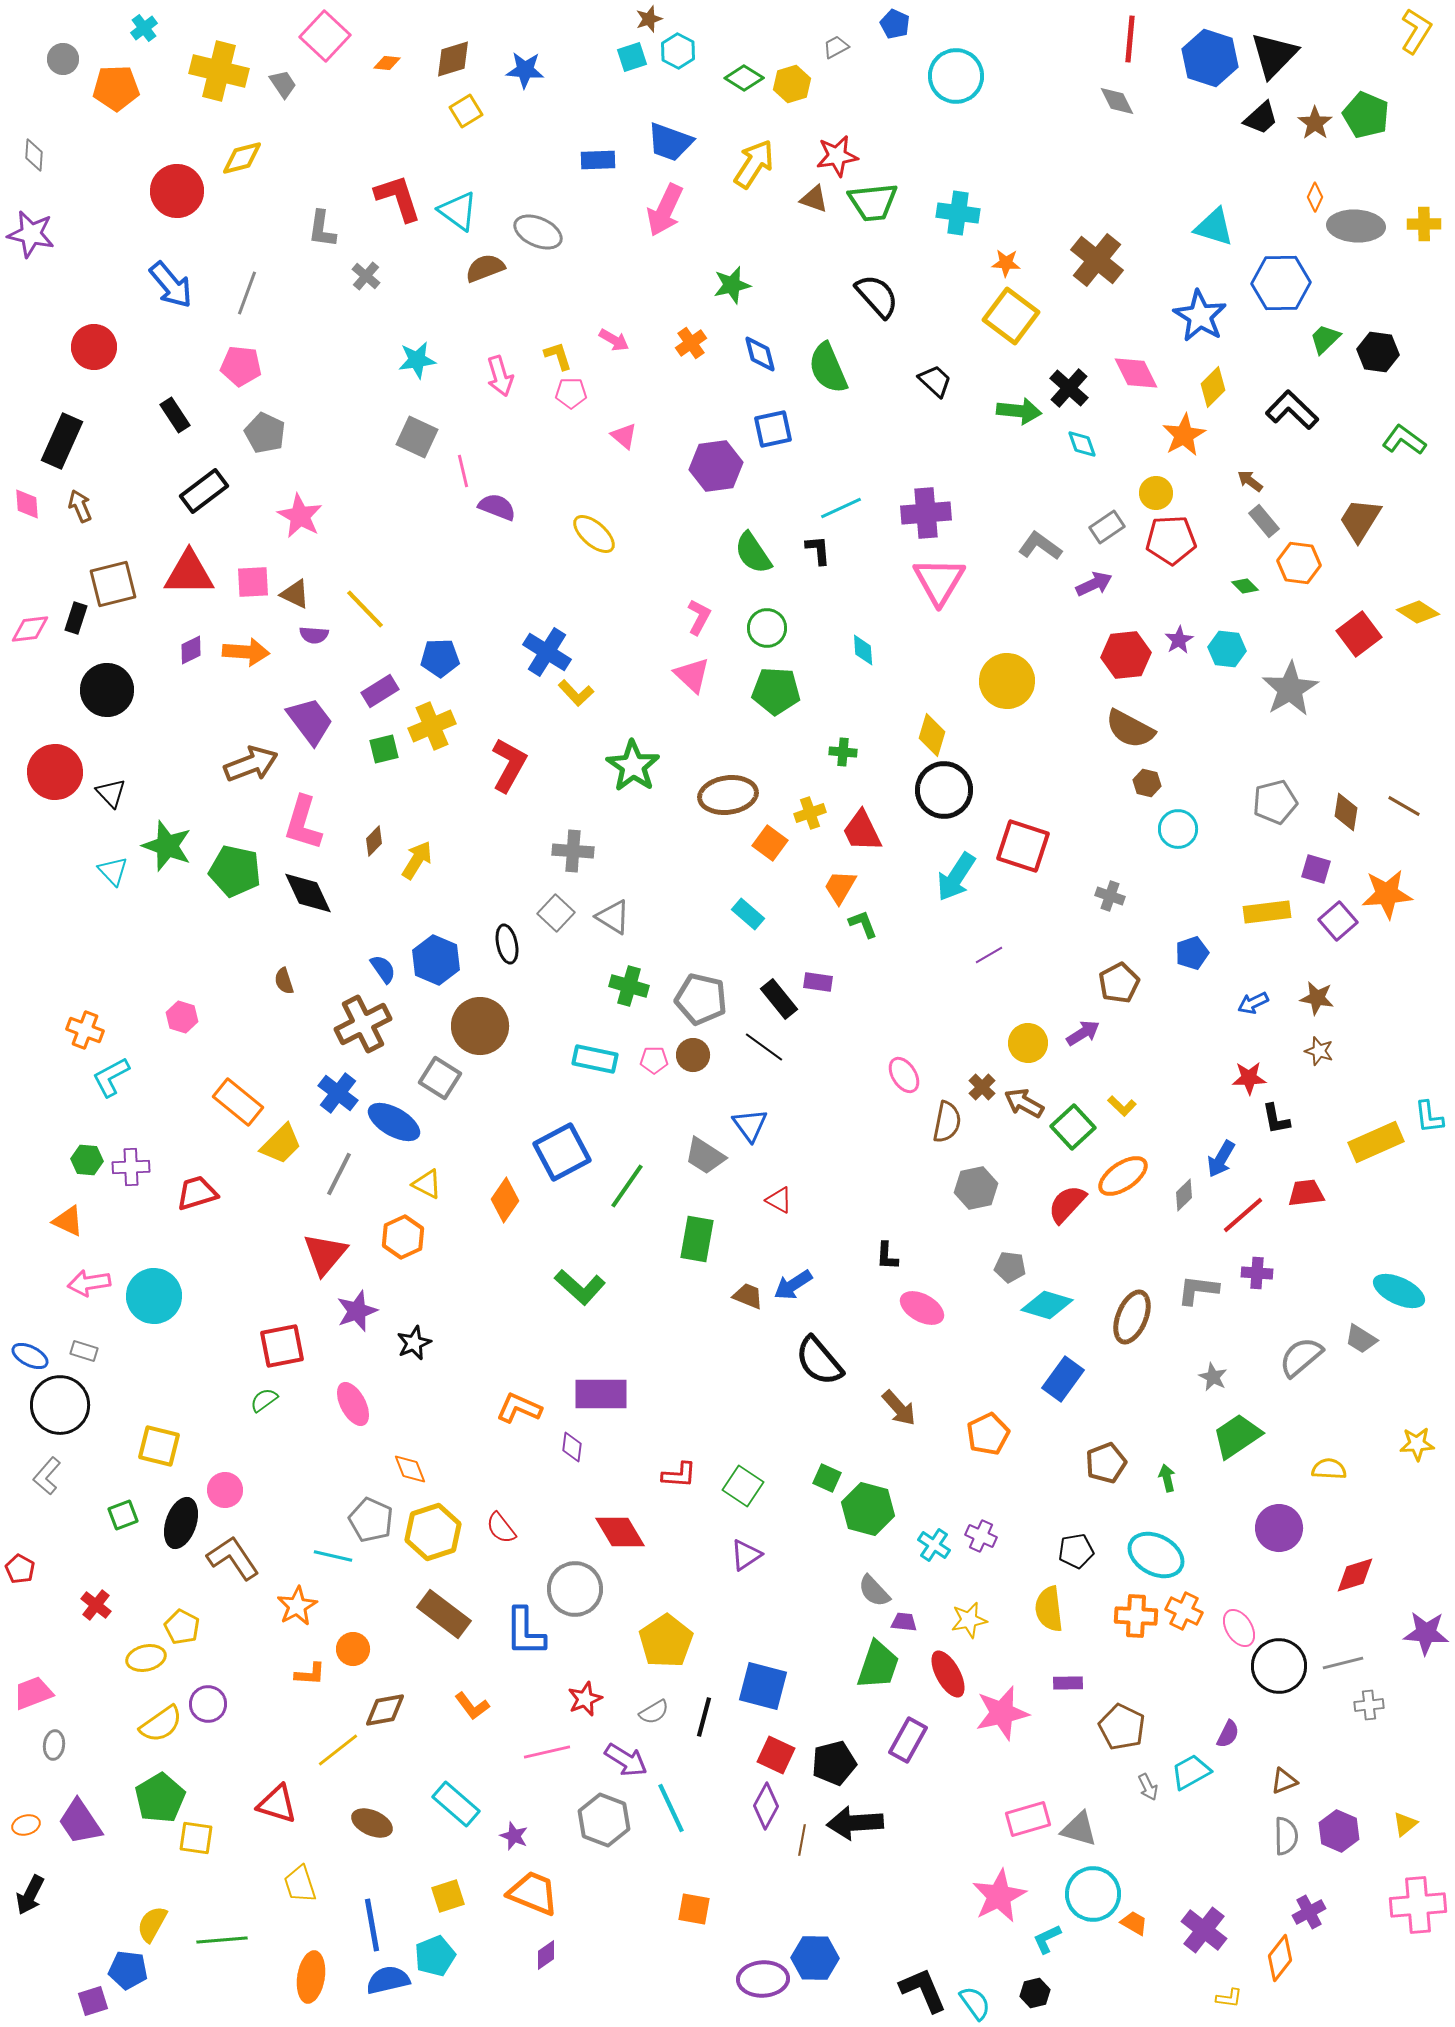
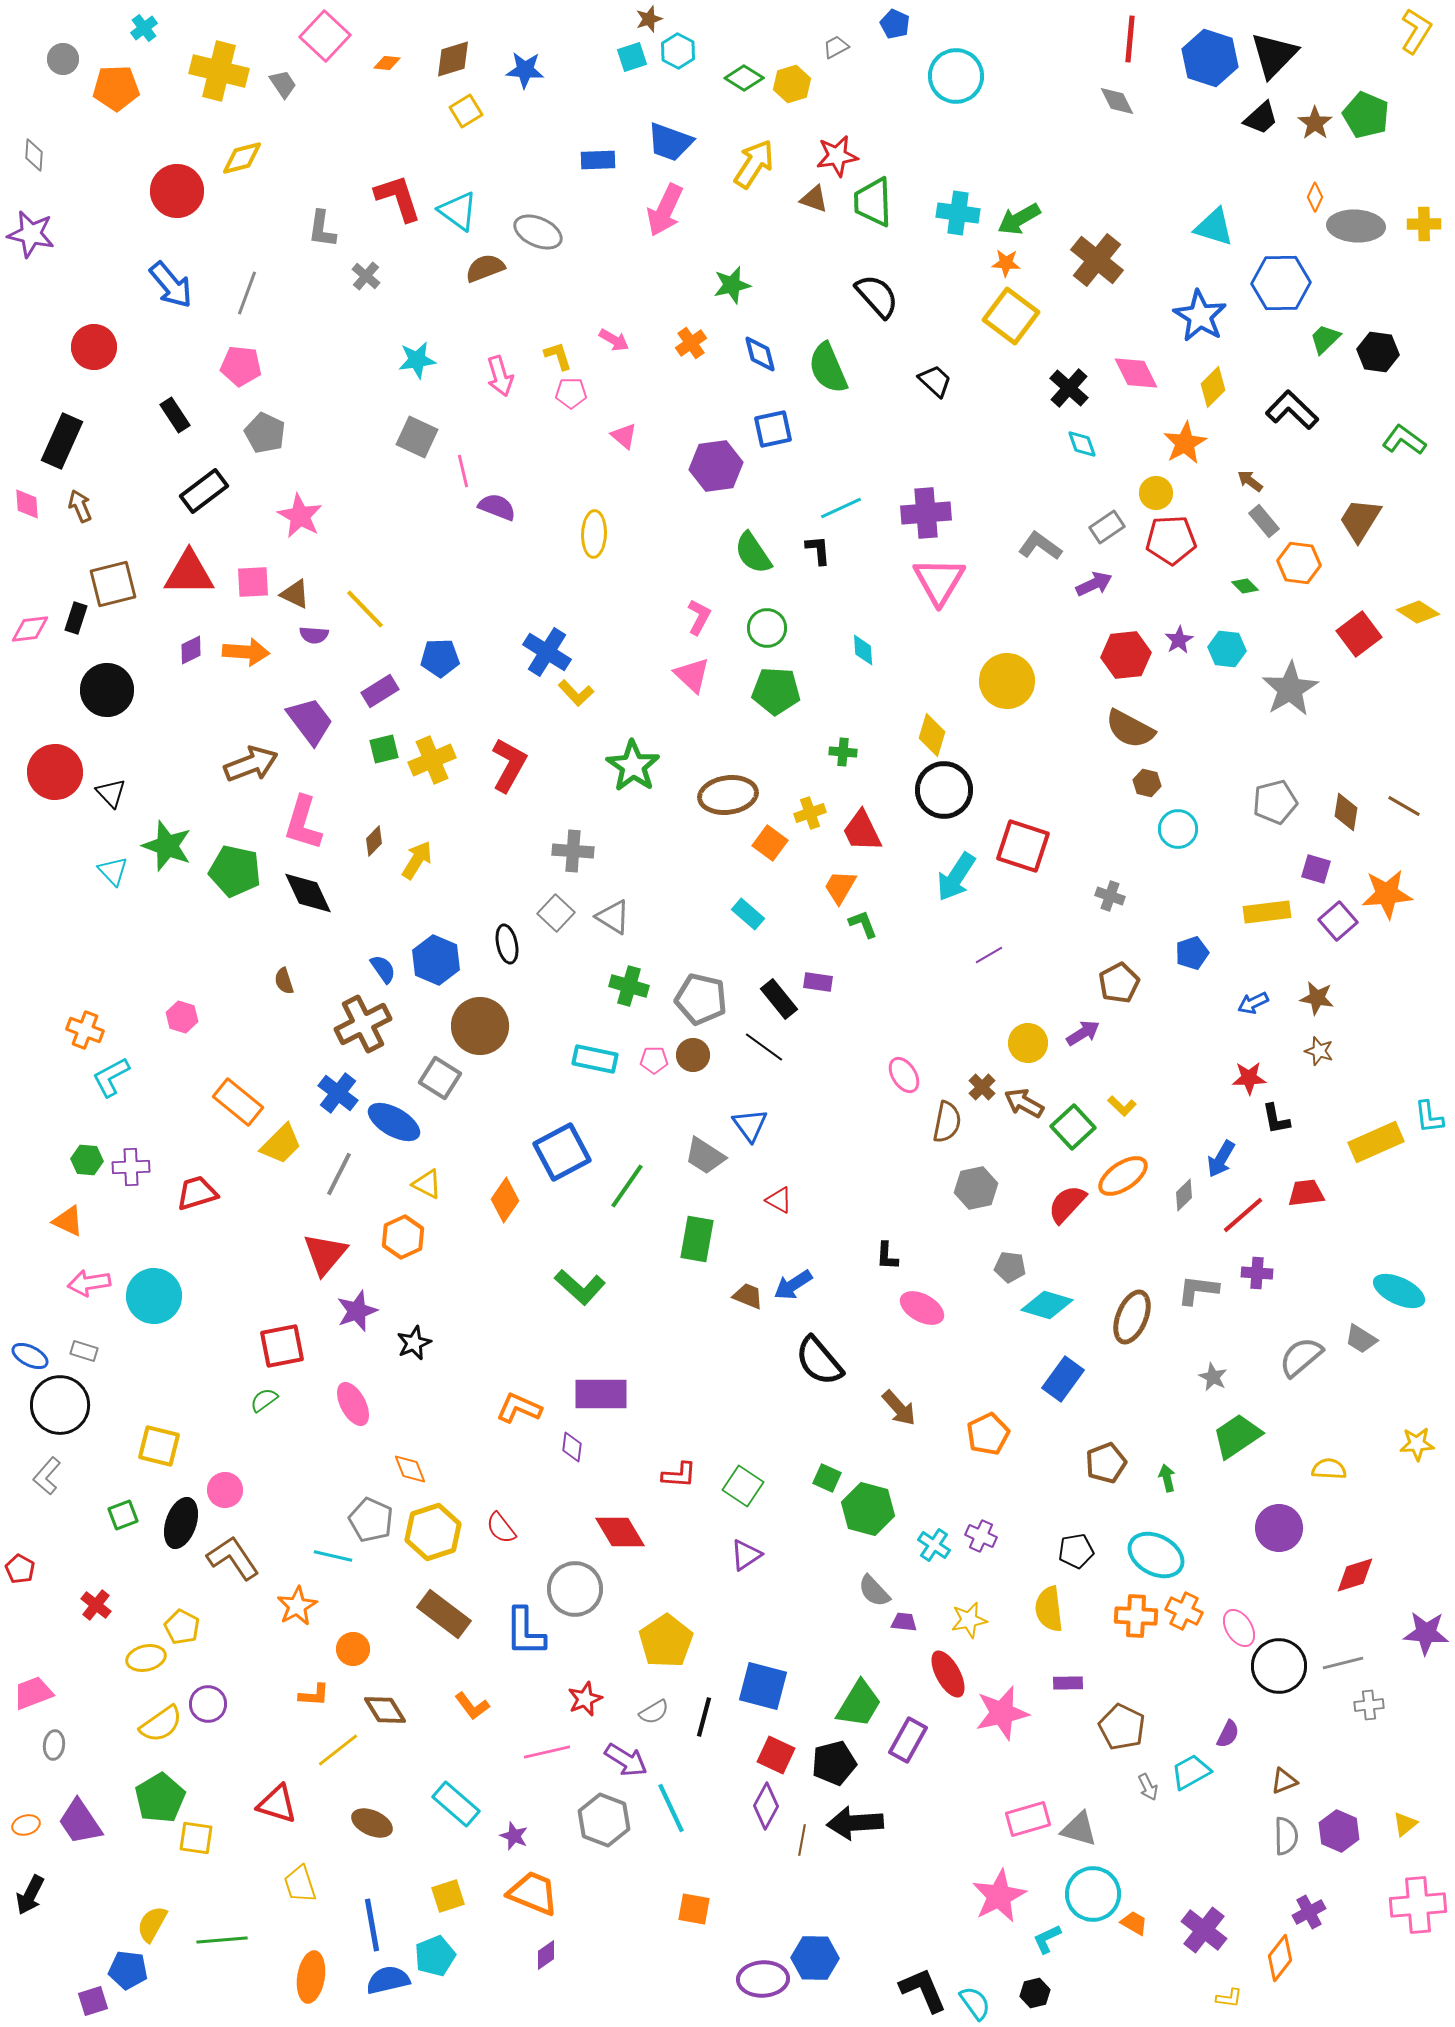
green trapezoid at (873, 202): rotated 94 degrees clockwise
green arrow at (1019, 411): moved 192 px up; rotated 144 degrees clockwise
orange star at (1184, 435): moved 1 px right, 8 px down
yellow ellipse at (594, 534): rotated 51 degrees clockwise
yellow cross at (432, 726): moved 34 px down
green trapezoid at (878, 1665): moved 19 px left, 39 px down; rotated 12 degrees clockwise
orange L-shape at (310, 1674): moved 4 px right, 21 px down
brown diamond at (385, 1710): rotated 69 degrees clockwise
